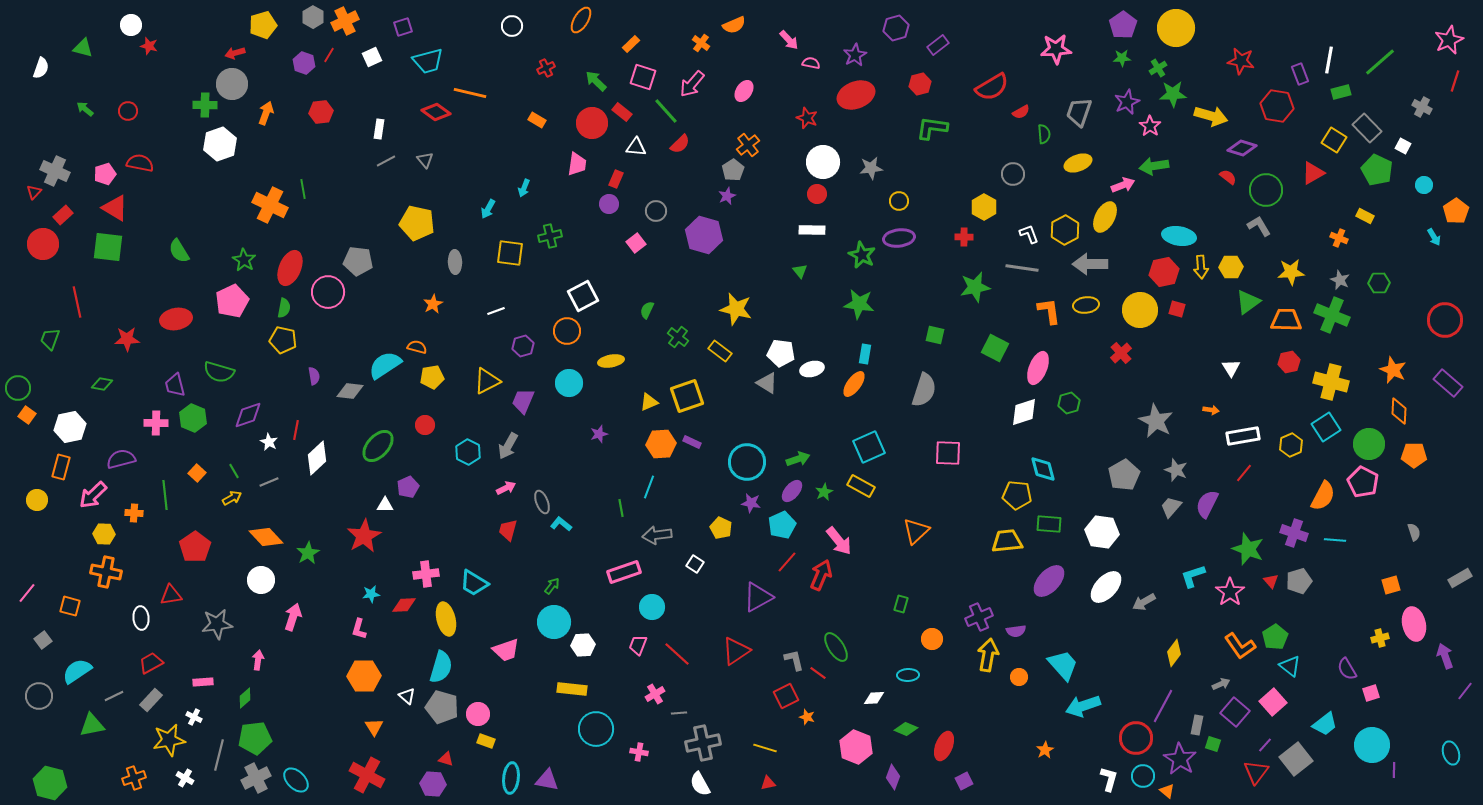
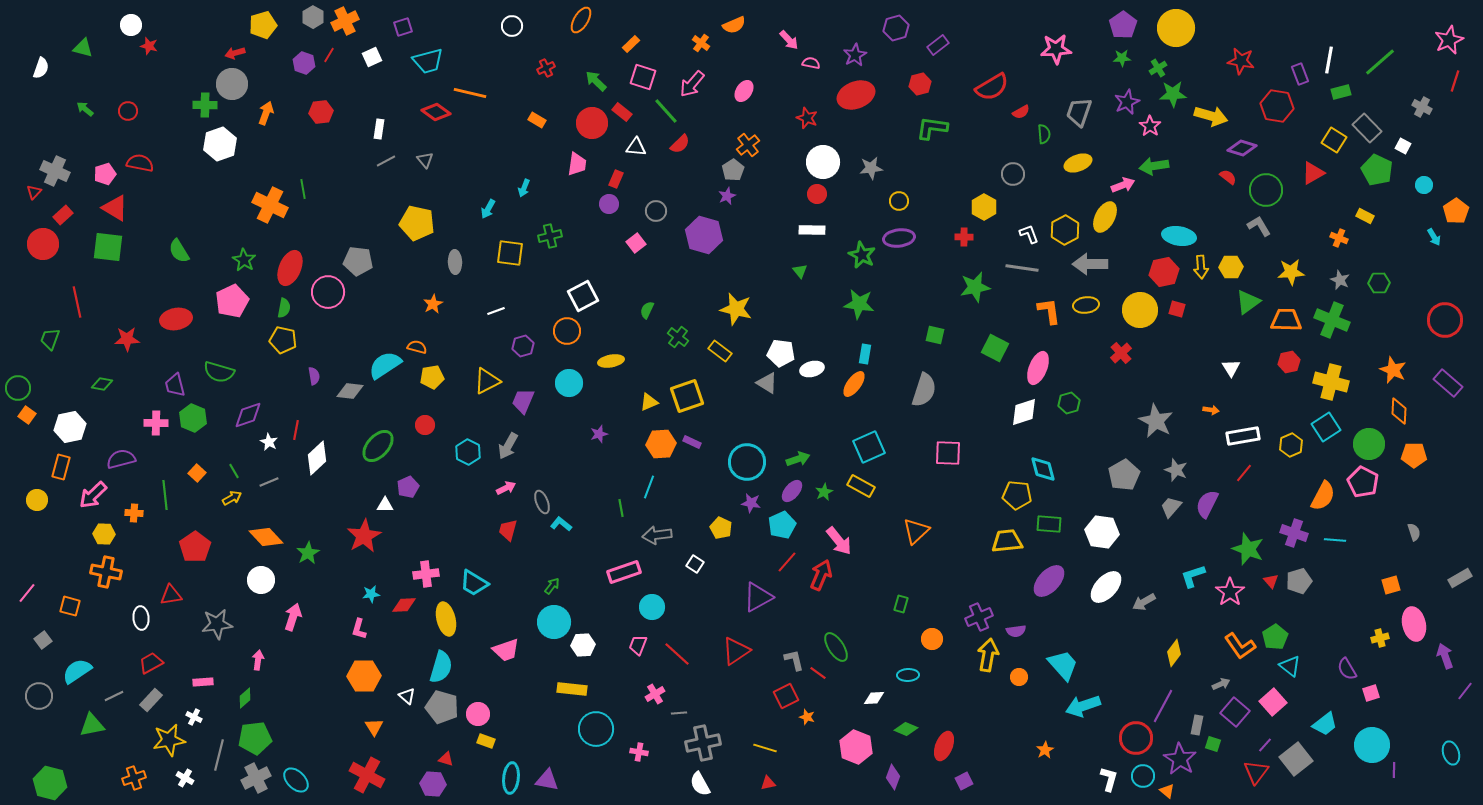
green cross at (1332, 315): moved 5 px down
